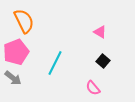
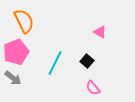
black square: moved 16 px left
